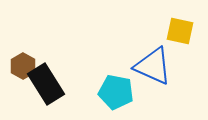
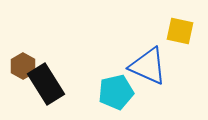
blue triangle: moved 5 px left
cyan pentagon: rotated 24 degrees counterclockwise
